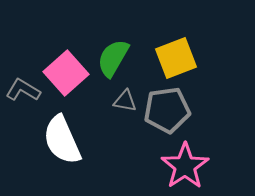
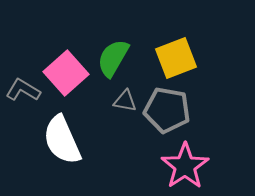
gray pentagon: rotated 18 degrees clockwise
